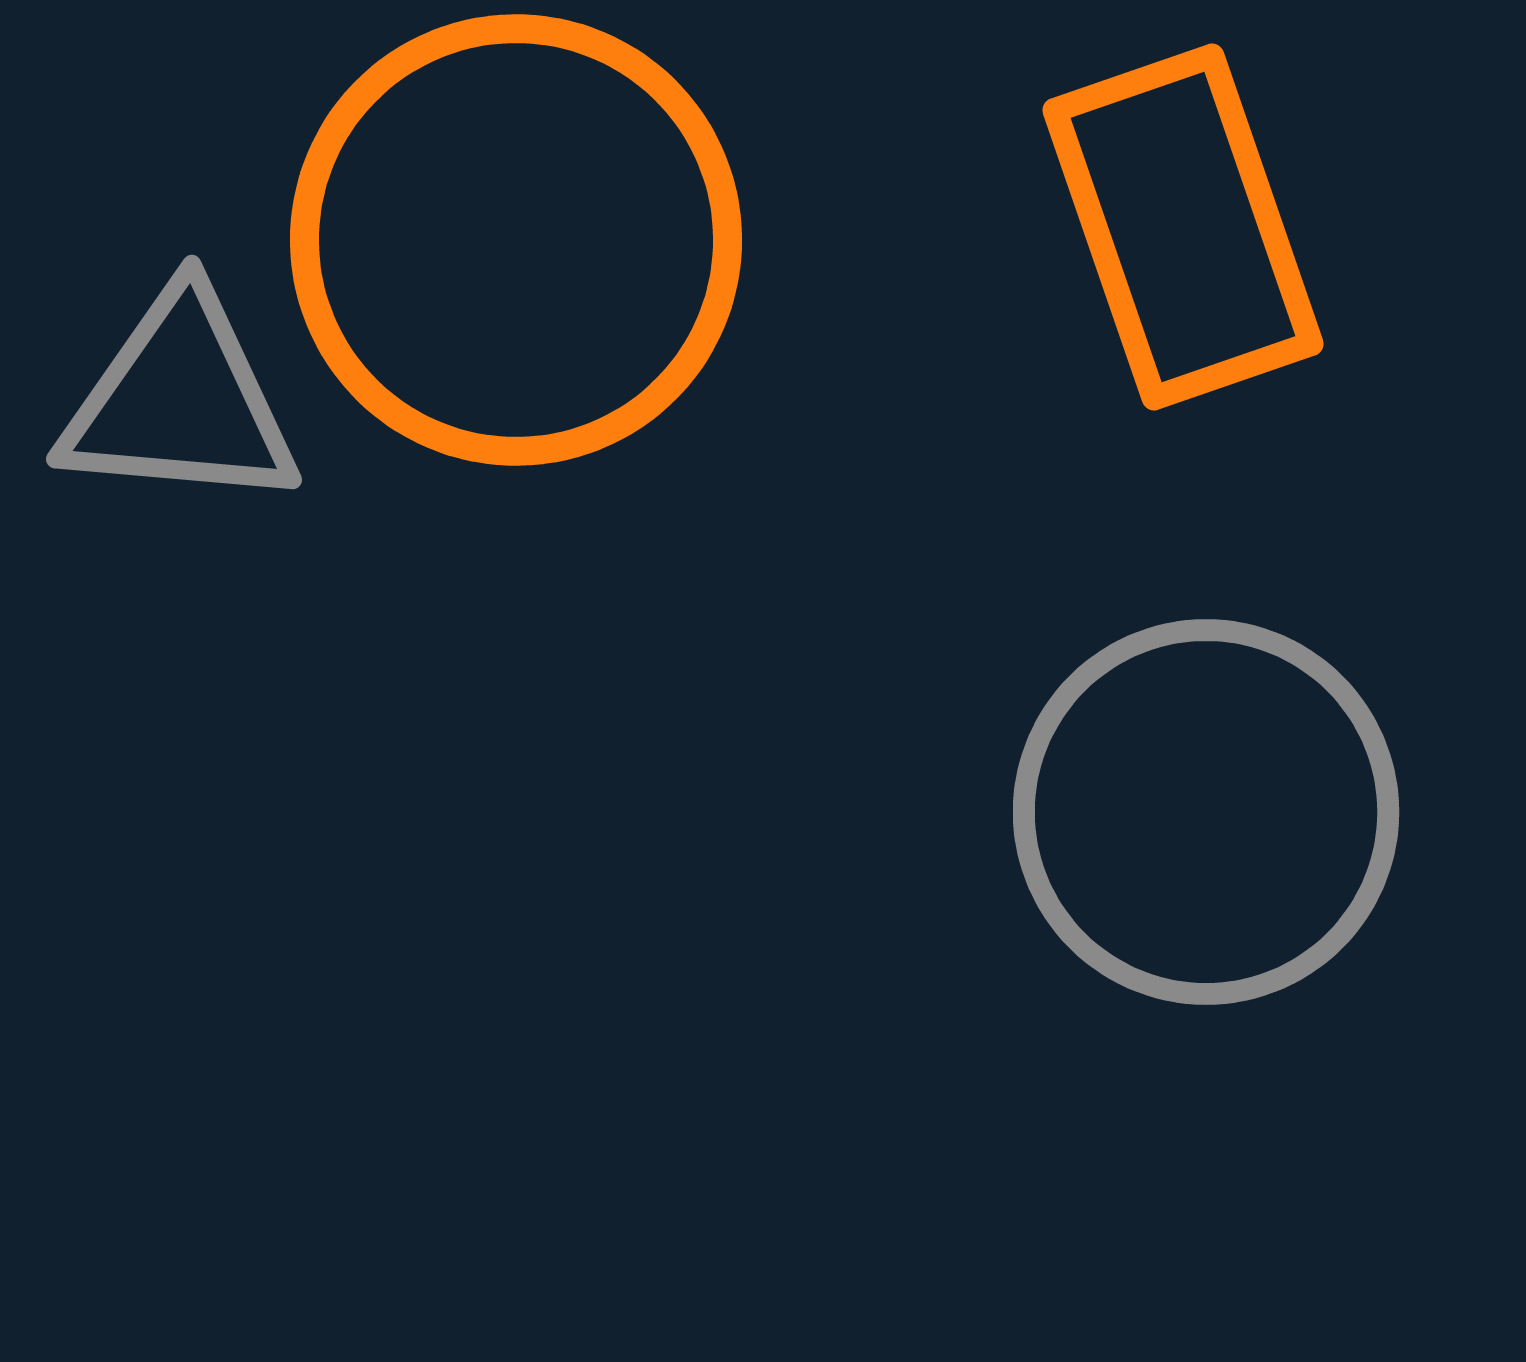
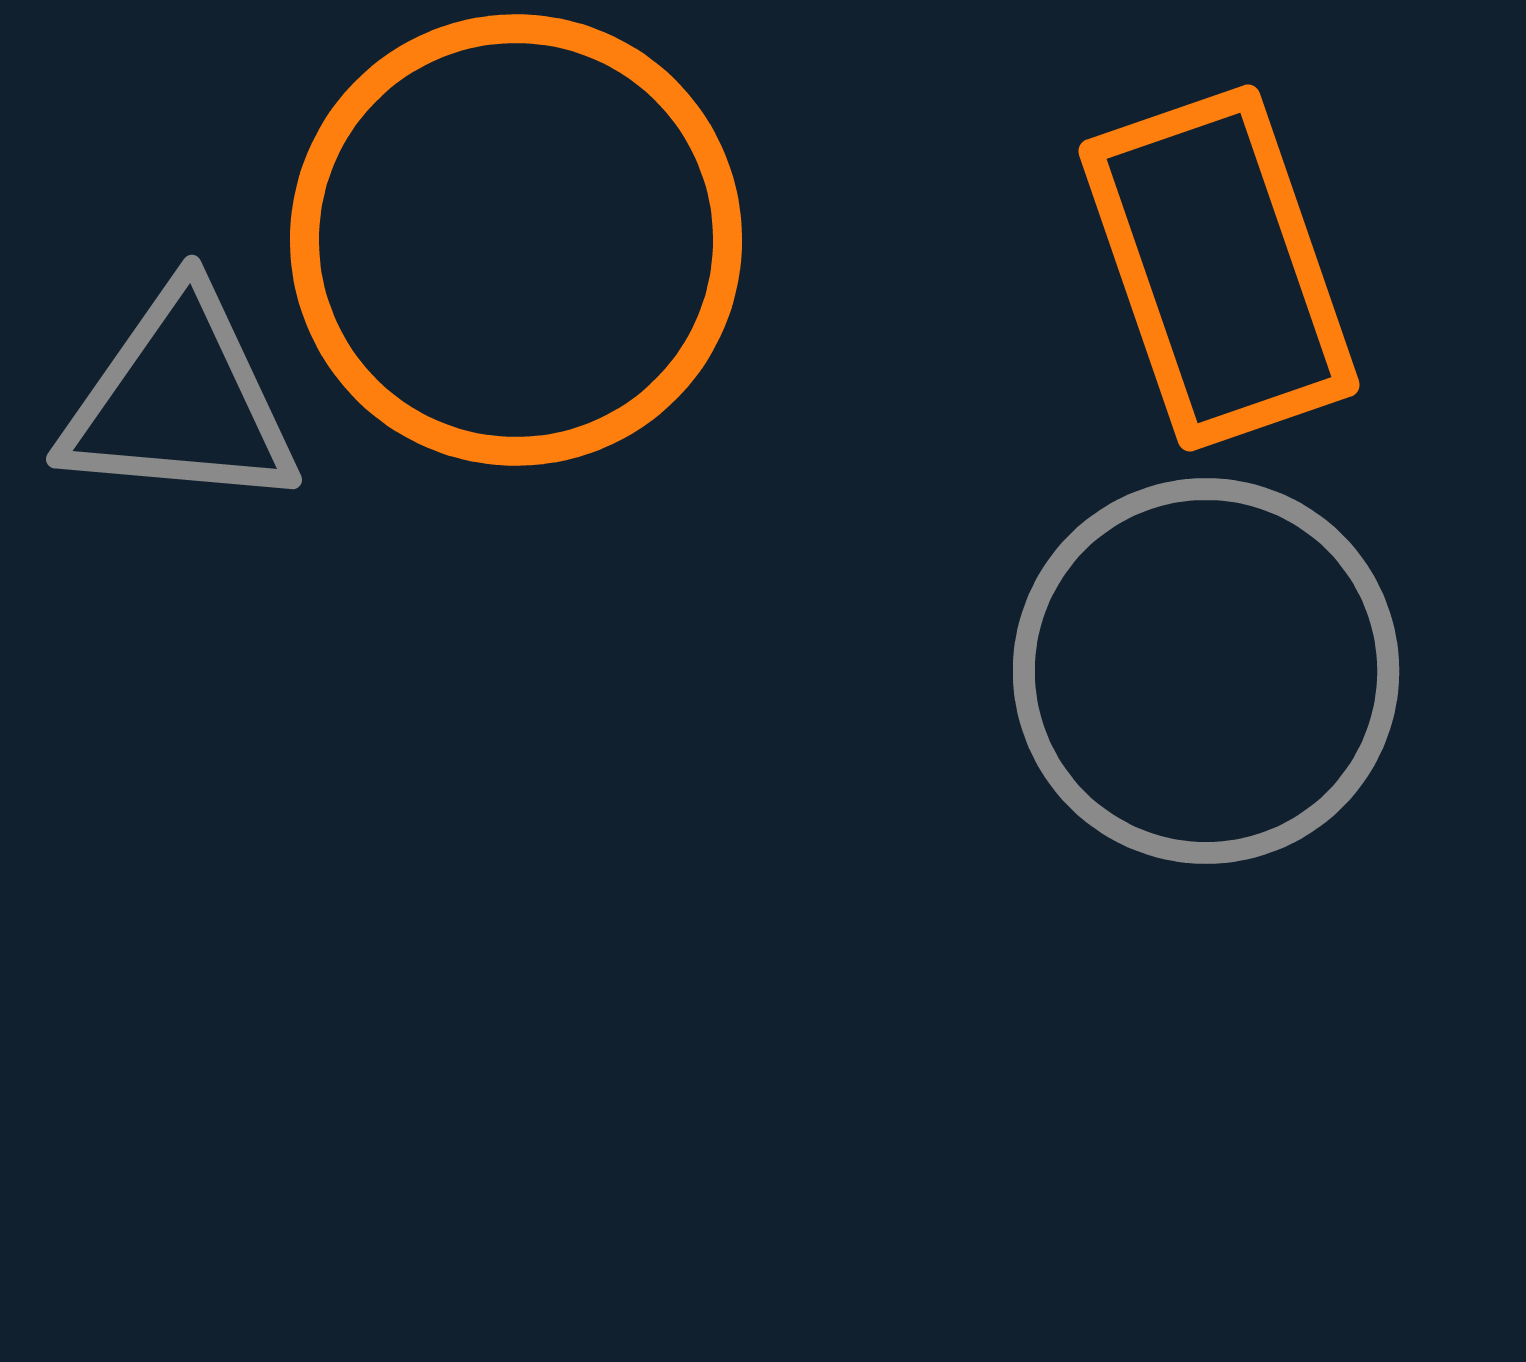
orange rectangle: moved 36 px right, 41 px down
gray circle: moved 141 px up
